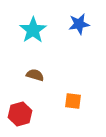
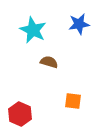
cyan star: rotated 12 degrees counterclockwise
brown semicircle: moved 14 px right, 13 px up
red hexagon: rotated 20 degrees counterclockwise
